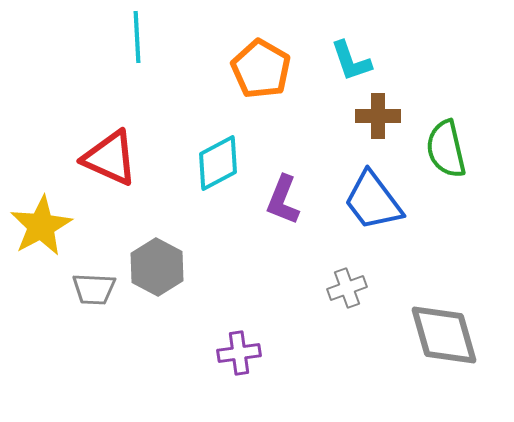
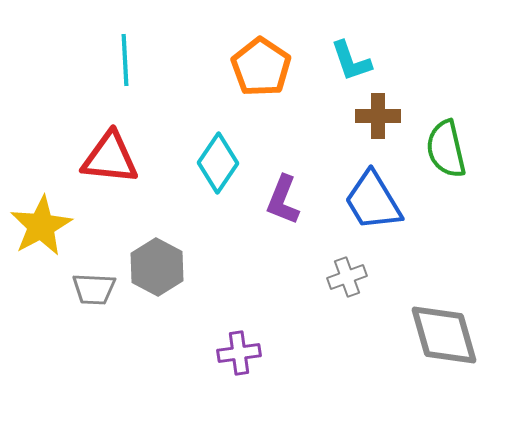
cyan line: moved 12 px left, 23 px down
orange pentagon: moved 2 px up; rotated 4 degrees clockwise
red triangle: rotated 18 degrees counterclockwise
cyan diamond: rotated 28 degrees counterclockwise
blue trapezoid: rotated 6 degrees clockwise
gray cross: moved 11 px up
